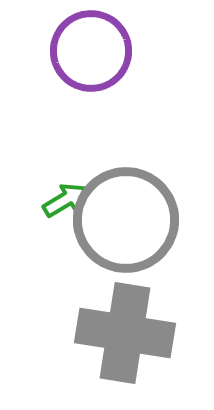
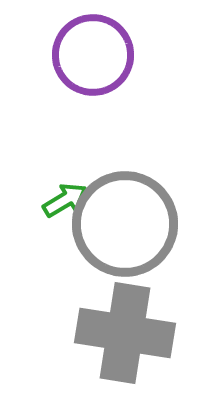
purple circle: moved 2 px right, 4 px down
gray circle: moved 1 px left, 4 px down
